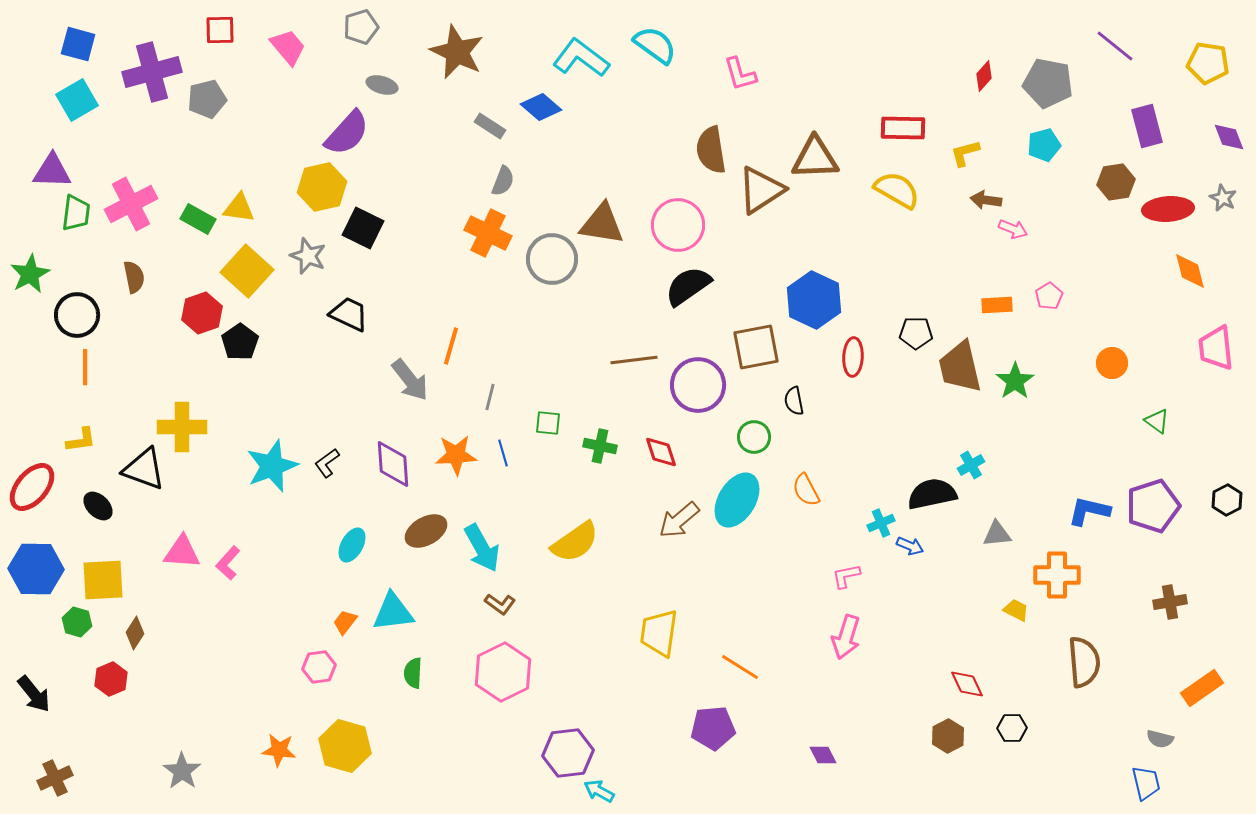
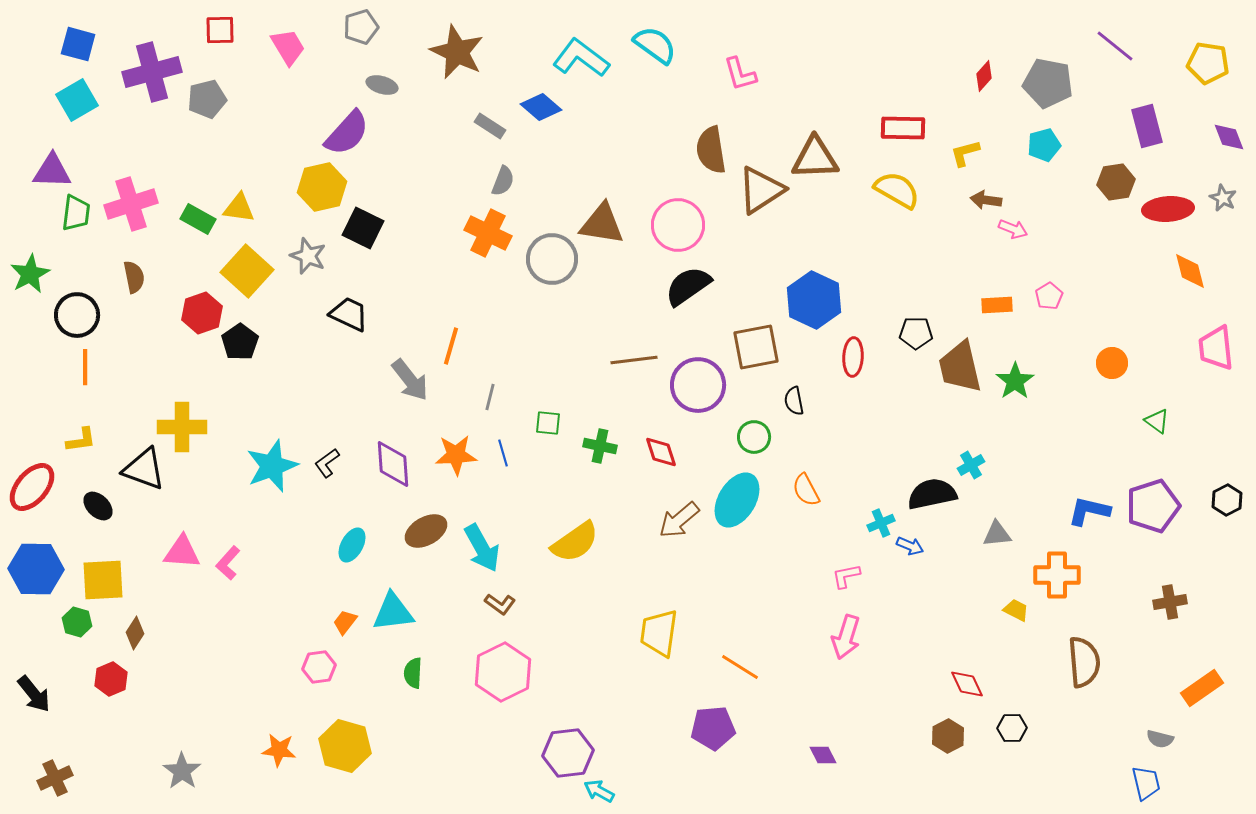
pink trapezoid at (288, 47): rotated 9 degrees clockwise
pink cross at (131, 204): rotated 9 degrees clockwise
